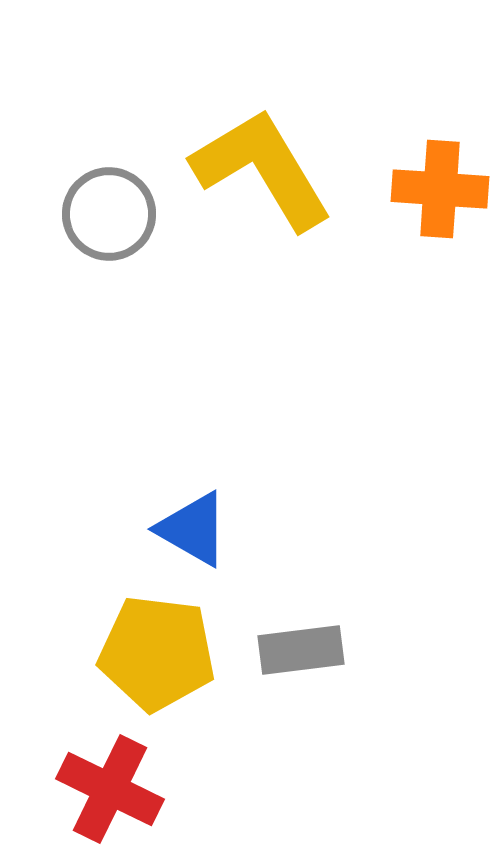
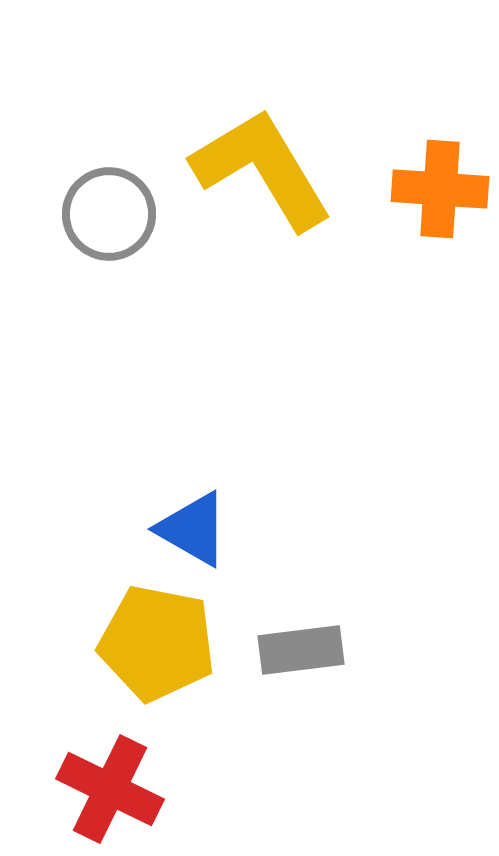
yellow pentagon: moved 10 px up; rotated 4 degrees clockwise
